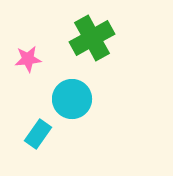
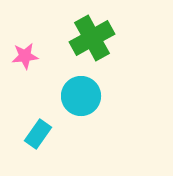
pink star: moved 3 px left, 3 px up
cyan circle: moved 9 px right, 3 px up
